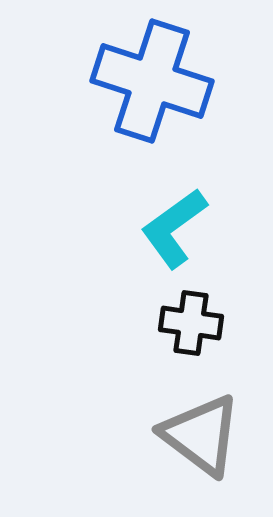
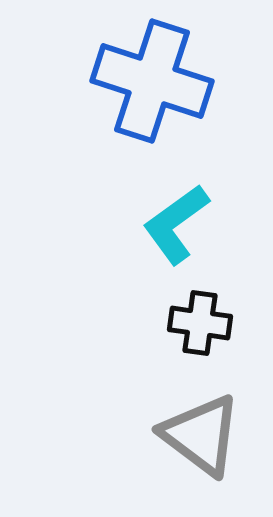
cyan L-shape: moved 2 px right, 4 px up
black cross: moved 9 px right
